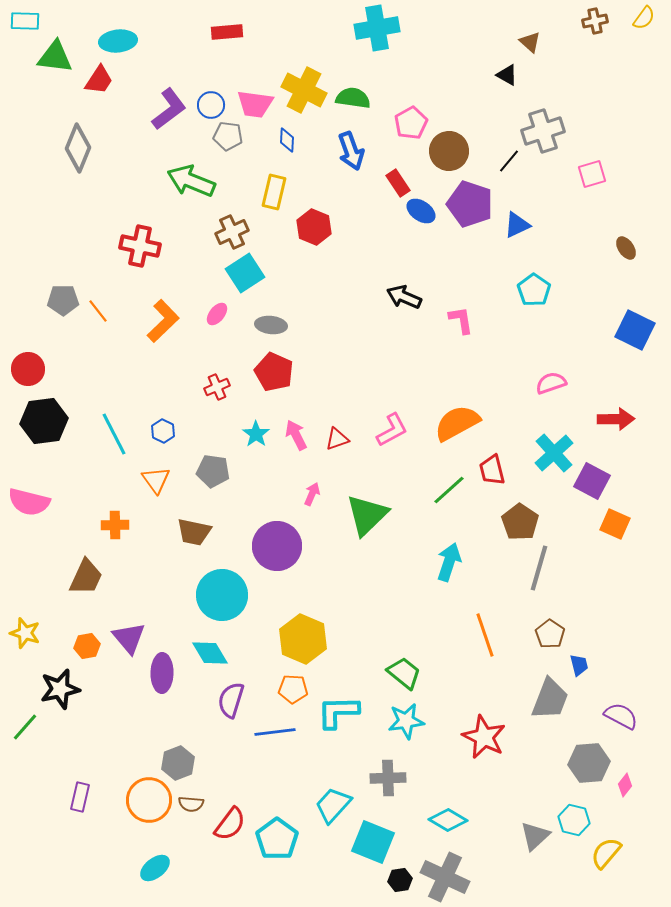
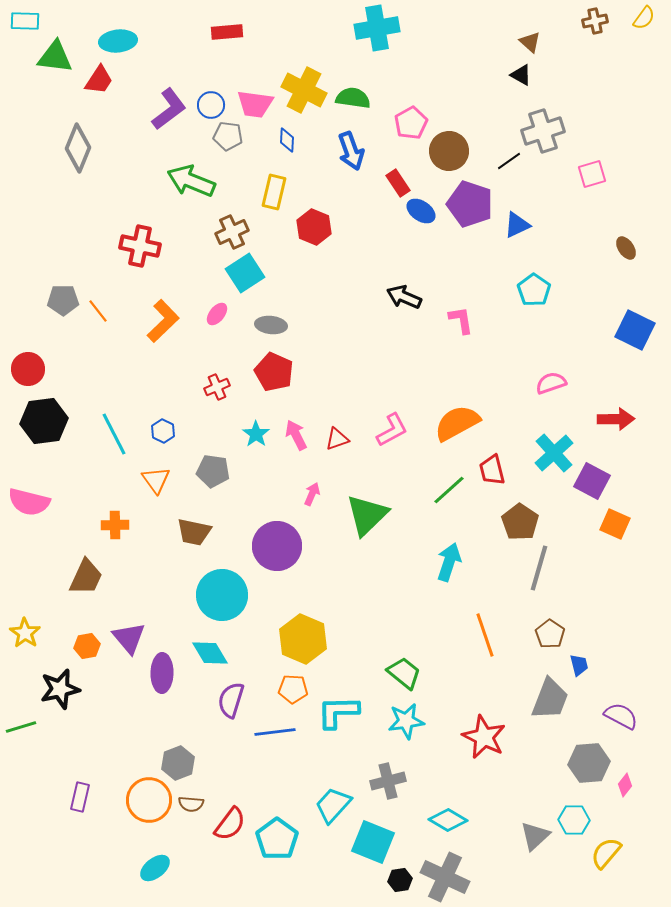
black triangle at (507, 75): moved 14 px right
black line at (509, 161): rotated 15 degrees clockwise
yellow star at (25, 633): rotated 16 degrees clockwise
green line at (25, 727): moved 4 px left; rotated 32 degrees clockwise
gray cross at (388, 778): moved 3 px down; rotated 12 degrees counterclockwise
cyan hexagon at (574, 820): rotated 12 degrees counterclockwise
